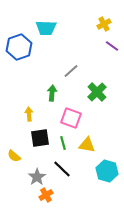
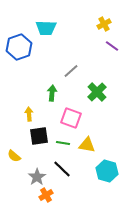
black square: moved 1 px left, 2 px up
green line: rotated 64 degrees counterclockwise
